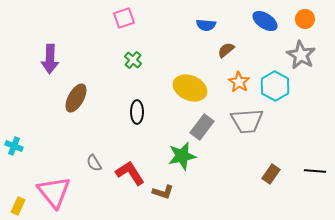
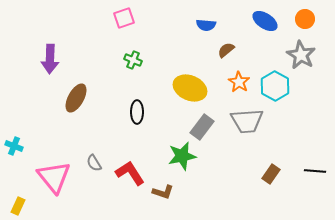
green cross: rotated 18 degrees counterclockwise
pink triangle: moved 15 px up
